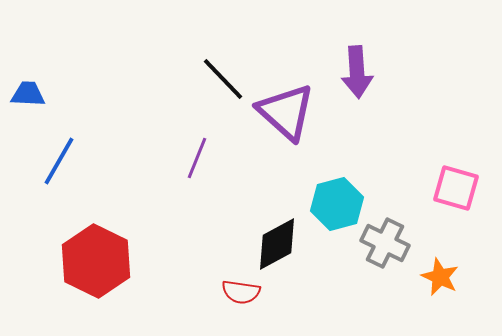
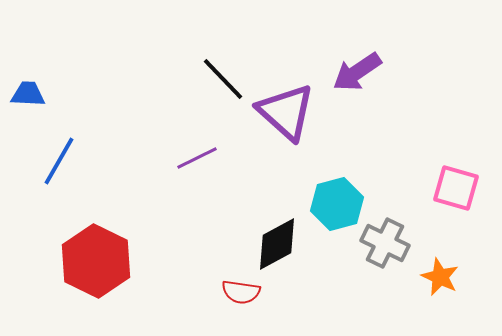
purple arrow: rotated 60 degrees clockwise
purple line: rotated 42 degrees clockwise
